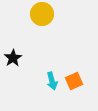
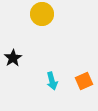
orange square: moved 10 px right
